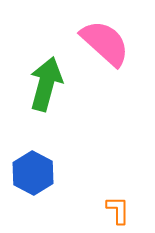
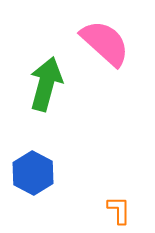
orange L-shape: moved 1 px right
